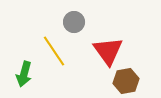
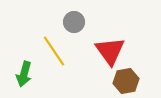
red triangle: moved 2 px right
